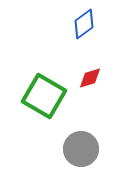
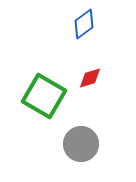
gray circle: moved 5 px up
